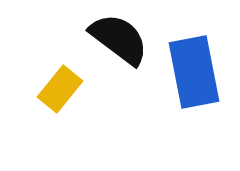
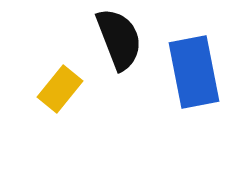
black semicircle: rotated 32 degrees clockwise
